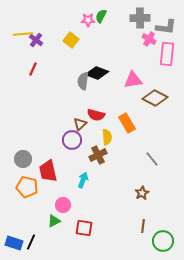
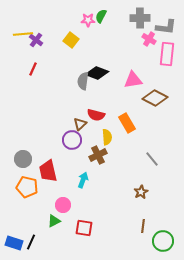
brown star: moved 1 px left, 1 px up
